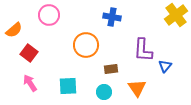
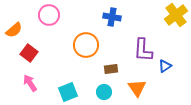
blue triangle: rotated 16 degrees clockwise
cyan square: moved 6 px down; rotated 18 degrees counterclockwise
